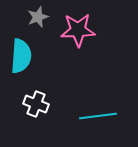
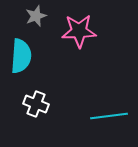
gray star: moved 2 px left, 1 px up
pink star: moved 1 px right, 1 px down
cyan line: moved 11 px right
